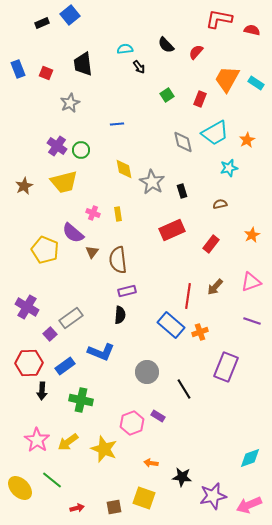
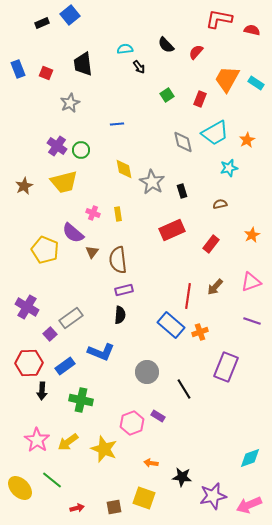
purple rectangle at (127, 291): moved 3 px left, 1 px up
